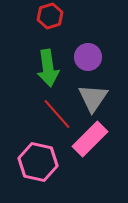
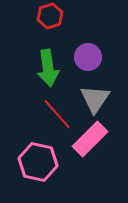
gray triangle: moved 2 px right, 1 px down
